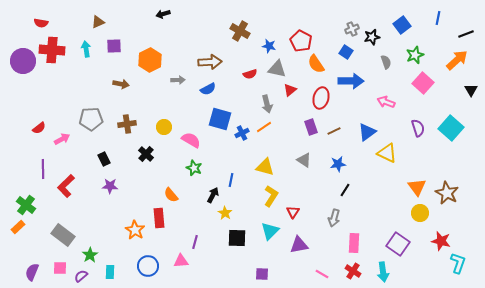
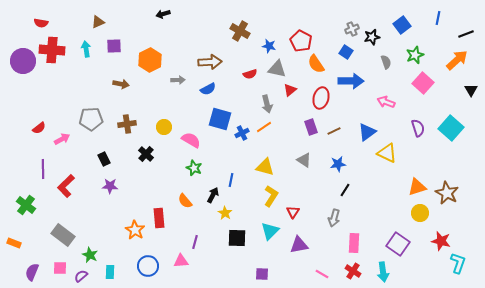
orange triangle at (417, 187): rotated 48 degrees clockwise
orange semicircle at (171, 195): moved 14 px right, 6 px down
orange rectangle at (18, 227): moved 4 px left, 16 px down; rotated 64 degrees clockwise
green star at (90, 255): rotated 14 degrees counterclockwise
